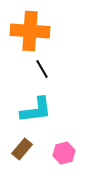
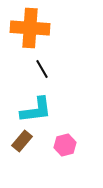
orange cross: moved 3 px up
brown rectangle: moved 8 px up
pink hexagon: moved 1 px right, 8 px up
